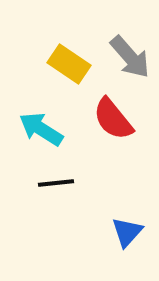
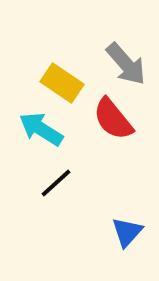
gray arrow: moved 4 px left, 7 px down
yellow rectangle: moved 7 px left, 19 px down
black line: rotated 36 degrees counterclockwise
